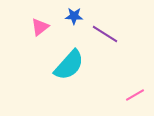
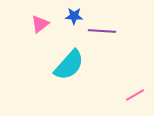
pink triangle: moved 3 px up
purple line: moved 3 px left, 3 px up; rotated 28 degrees counterclockwise
